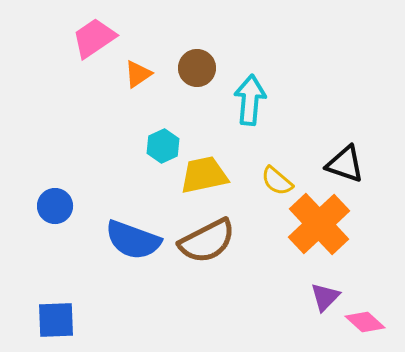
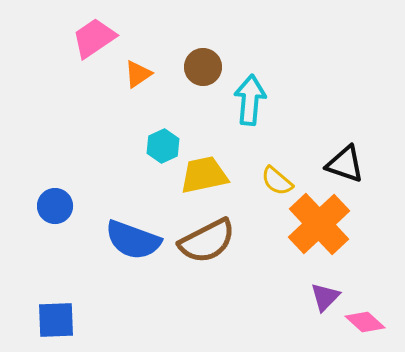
brown circle: moved 6 px right, 1 px up
